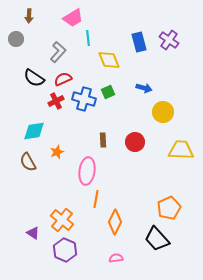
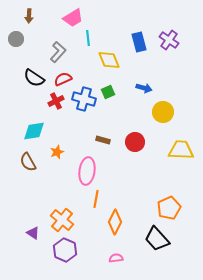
brown rectangle: rotated 72 degrees counterclockwise
